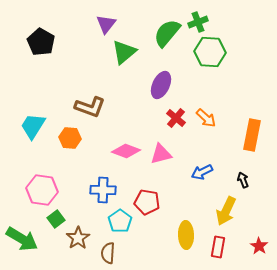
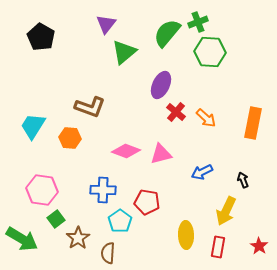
black pentagon: moved 5 px up
red cross: moved 6 px up
orange rectangle: moved 1 px right, 12 px up
